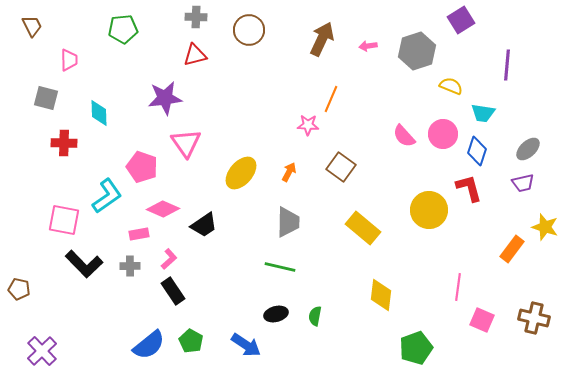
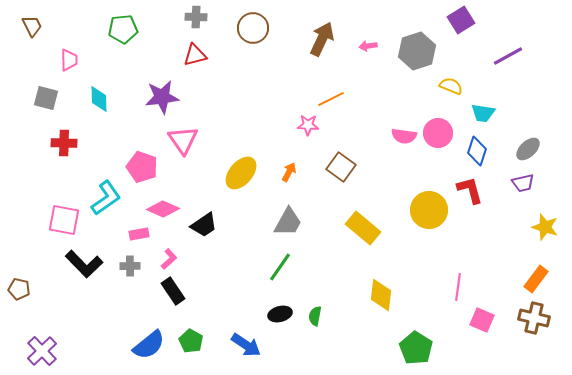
brown circle at (249, 30): moved 4 px right, 2 px up
purple line at (507, 65): moved 1 px right, 9 px up; rotated 56 degrees clockwise
purple star at (165, 98): moved 3 px left, 1 px up
orange line at (331, 99): rotated 40 degrees clockwise
cyan diamond at (99, 113): moved 14 px up
pink circle at (443, 134): moved 5 px left, 1 px up
pink semicircle at (404, 136): rotated 40 degrees counterclockwise
pink triangle at (186, 143): moved 3 px left, 3 px up
red L-shape at (469, 188): moved 1 px right, 2 px down
cyan L-shape at (107, 196): moved 1 px left, 2 px down
gray trapezoid at (288, 222): rotated 28 degrees clockwise
orange rectangle at (512, 249): moved 24 px right, 30 px down
green line at (280, 267): rotated 68 degrees counterclockwise
black ellipse at (276, 314): moved 4 px right
green pentagon at (416, 348): rotated 20 degrees counterclockwise
